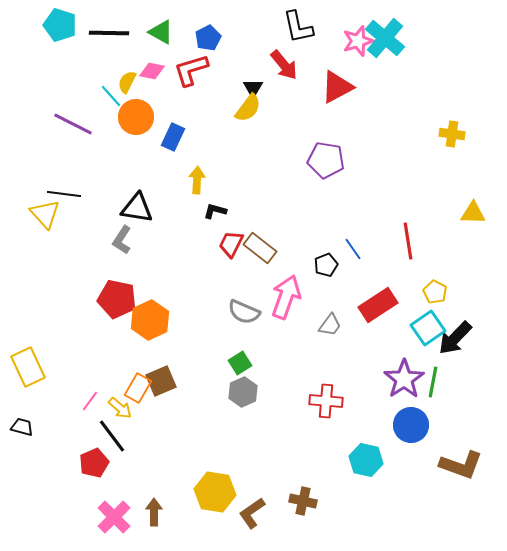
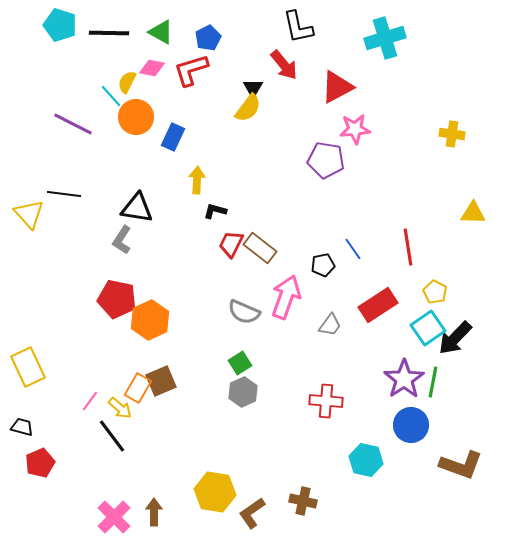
cyan cross at (385, 38): rotated 33 degrees clockwise
pink star at (358, 41): moved 3 px left, 88 px down; rotated 12 degrees clockwise
pink diamond at (152, 71): moved 3 px up
yellow triangle at (45, 214): moved 16 px left
red line at (408, 241): moved 6 px down
black pentagon at (326, 265): moved 3 px left; rotated 10 degrees clockwise
red pentagon at (94, 463): moved 54 px left
